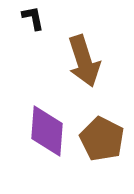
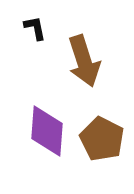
black L-shape: moved 2 px right, 10 px down
